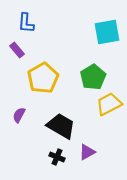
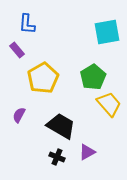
blue L-shape: moved 1 px right, 1 px down
yellow trapezoid: rotated 76 degrees clockwise
